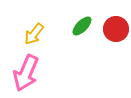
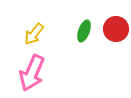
green ellipse: moved 2 px right, 5 px down; rotated 25 degrees counterclockwise
pink arrow: moved 6 px right
